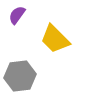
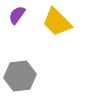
yellow trapezoid: moved 2 px right, 17 px up
